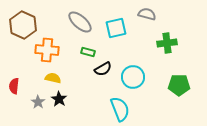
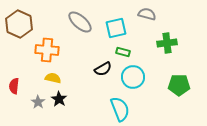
brown hexagon: moved 4 px left, 1 px up
green rectangle: moved 35 px right
